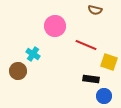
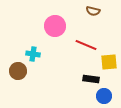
brown semicircle: moved 2 px left, 1 px down
cyan cross: rotated 24 degrees counterclockwise
yellow square: rotated 24 degrees counterclockwise
